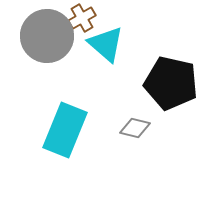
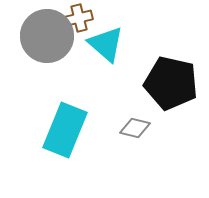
brown cross: moved 3 px left; rotated 16 degrees clockwise
